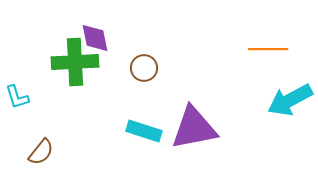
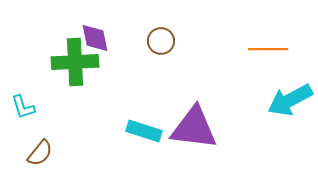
brown circle: moved 17 px right, 27 px up
cyan L-shape: moved 6 px right, 10 px down
purple triangle: rotated 18 degrees clockwise
brown semicircle: moved 1 px left, 1 px down
